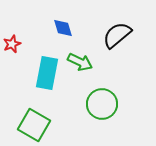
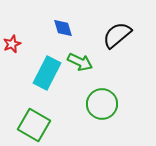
cyan rectangle: rotated 16 degrees clockwise
